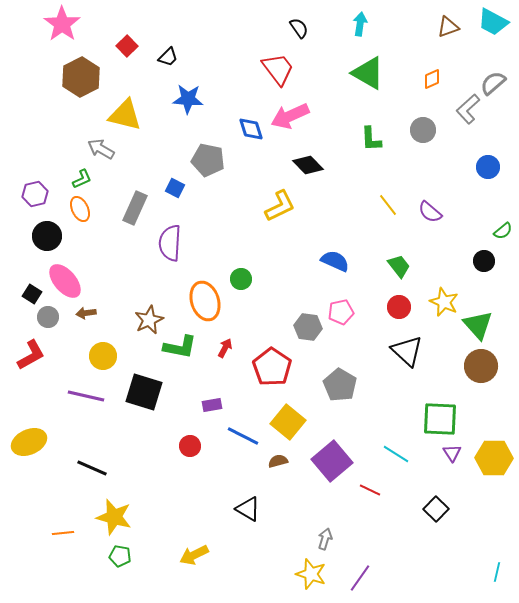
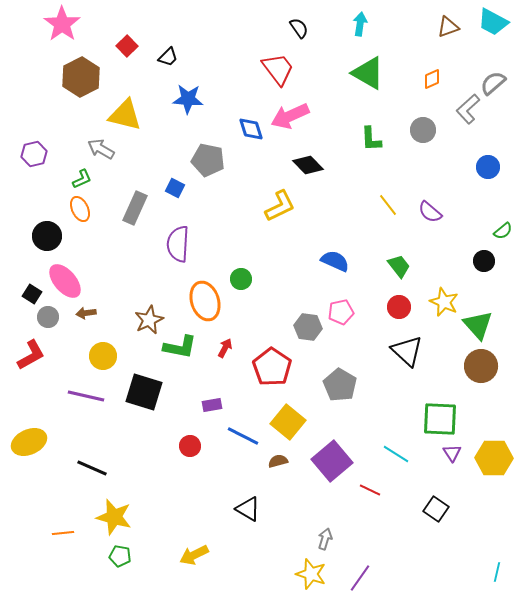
purple hexagon at (35, 194): moved 1 px left, 40 px up
purple semicircle at (170, 243): moved 8 px right, 1 px down
black square at (436, 509): rotated 10 degrees counterclockwise
